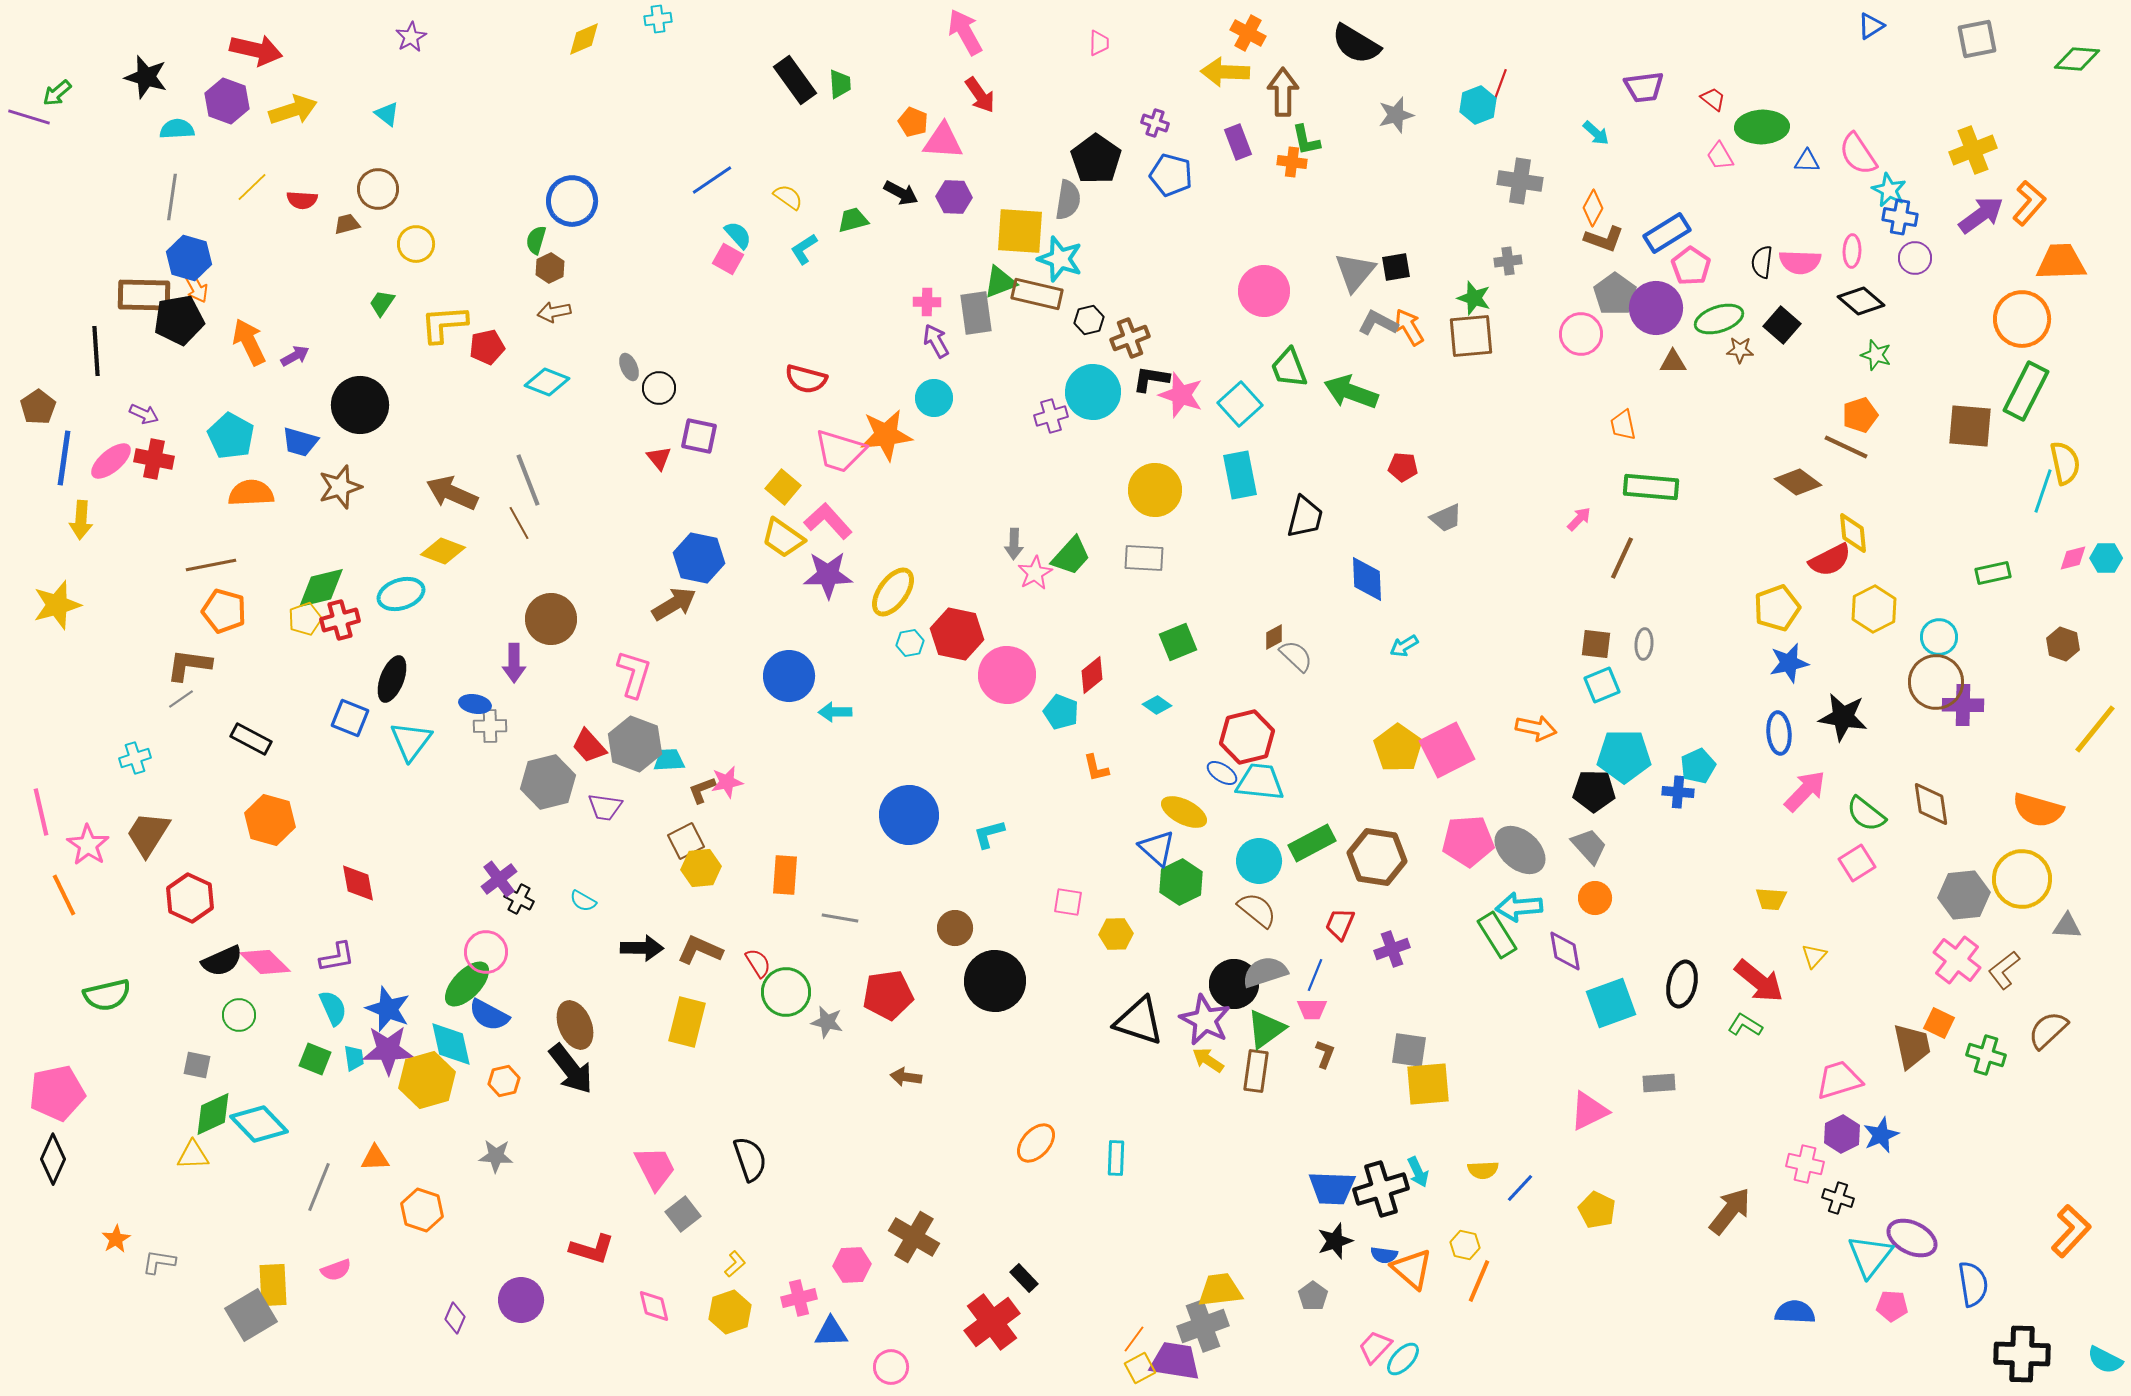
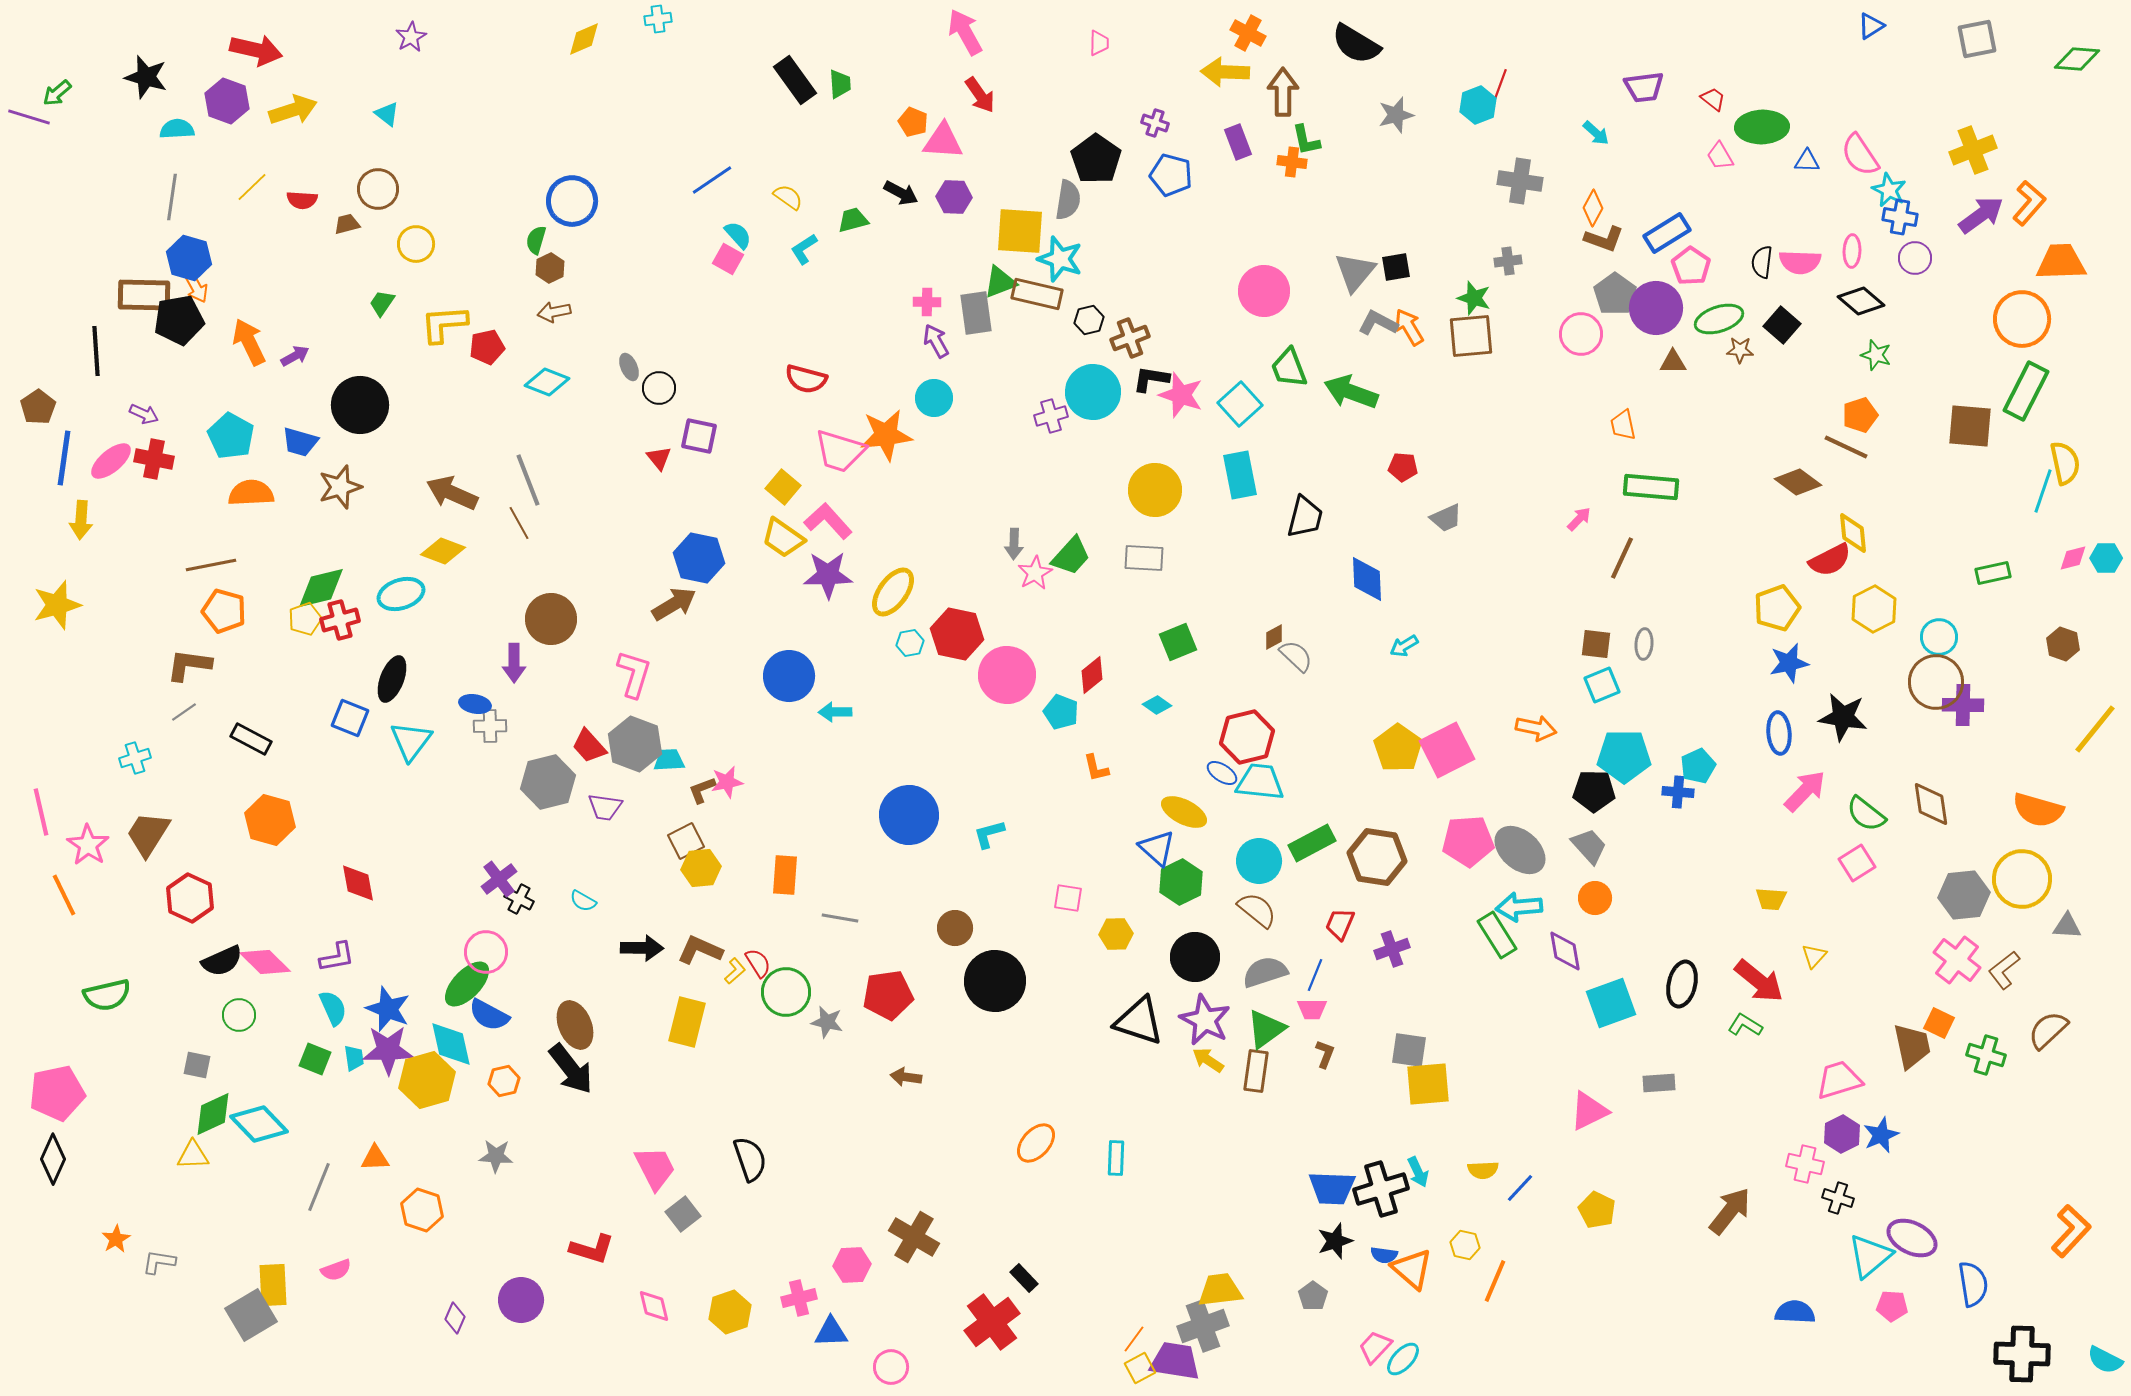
pink semicircle at (1858, 154): moved 2 px right, 1 px down
gray line at (181, 699): moved 3 px right, 13 px down
pink square at (1068, 902): moved 4 px up
black circle at (1234, 984): moved 39 px left, 27 px up
cyan triangle at (1870, 1256): rotated 12 degrees clockwise
yellow L-shape at (735, 1264): moved 293 px up
orange line at (1479, 1281): moved 16 px right
